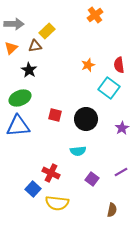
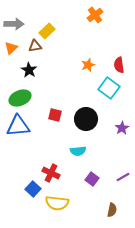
purple line: moved 2 px right, 5 px down
